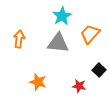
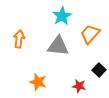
gray triangle: moved 3 px down
